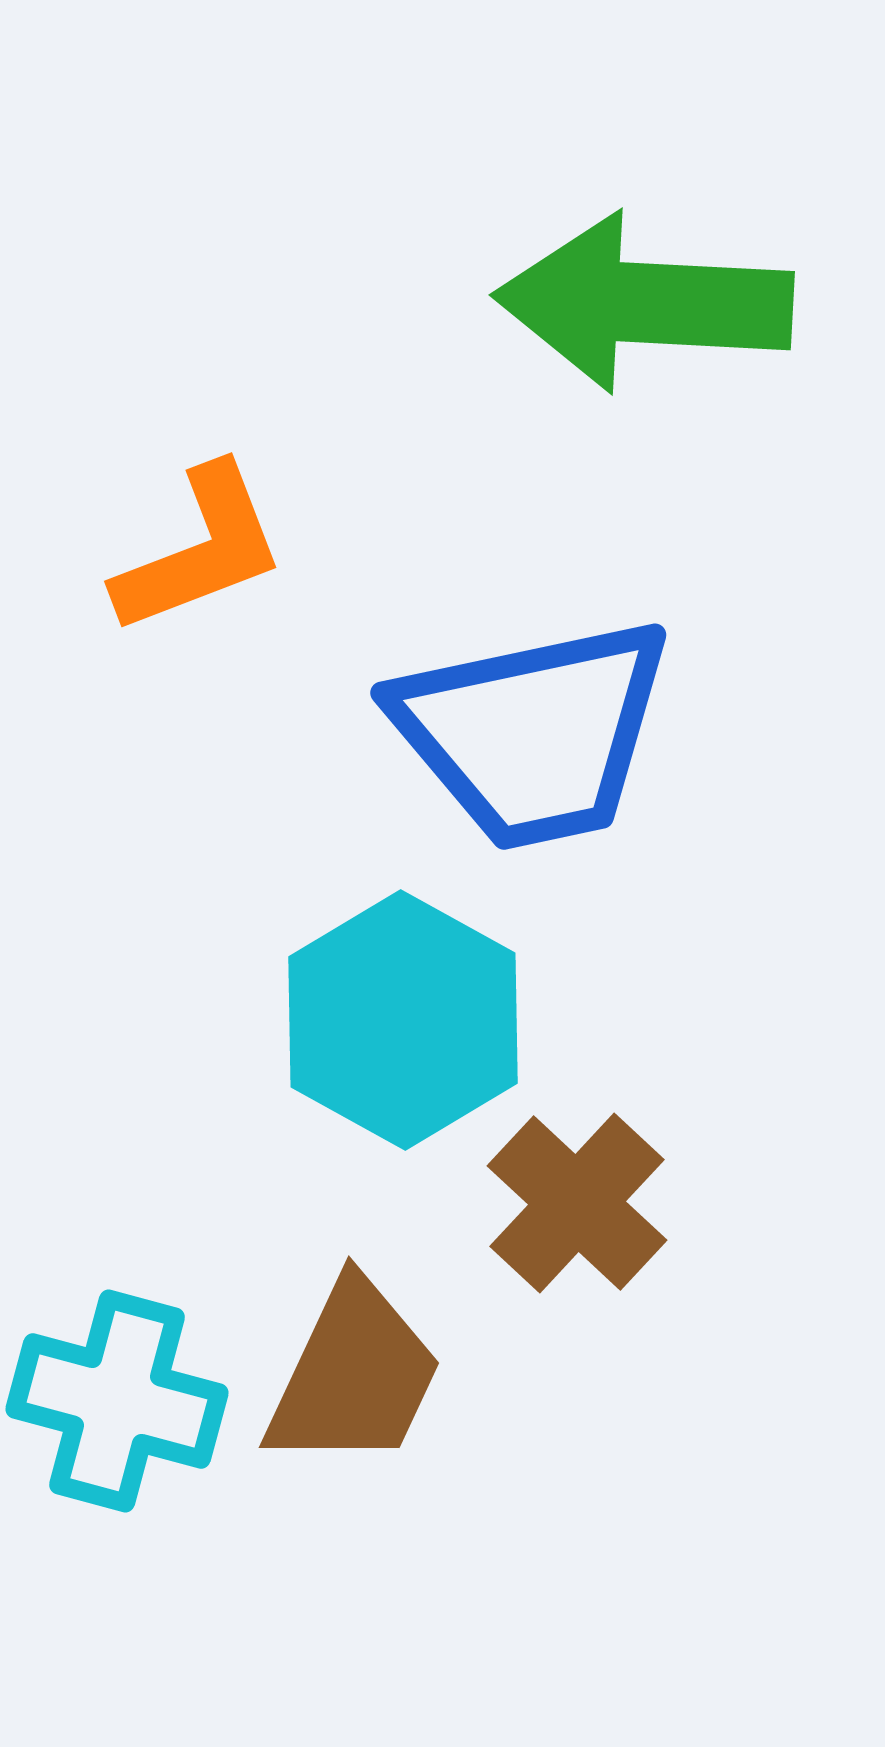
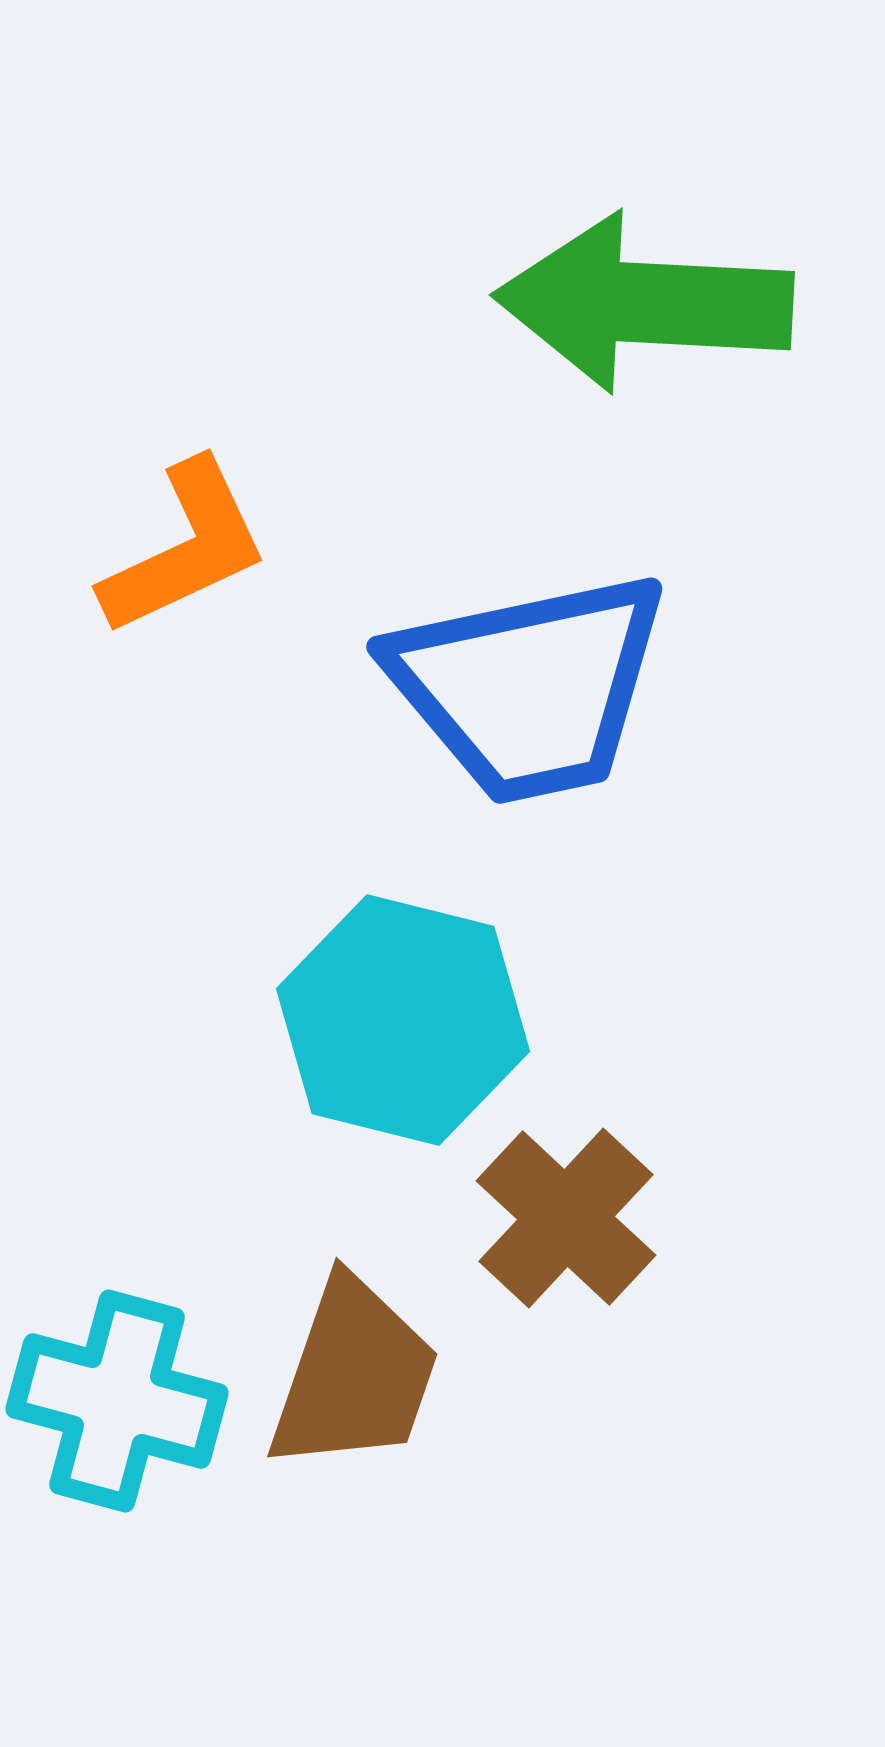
orange L-shape: moved 15 px left, 2 px up; rotated 4 degrees counterclockwise
blue trapezoid: moved 4 px left, 46 px up
cyan hexagon: rotated 15 degrees counterclockwise
brown cross: moved 11 px left, 15 px down
brown trapezoid: rotated 6 degrees counterclockwise
